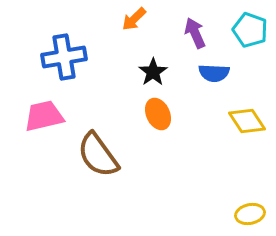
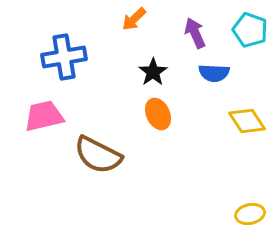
brown semicircle: rotated 27 degrees counterclockwise
